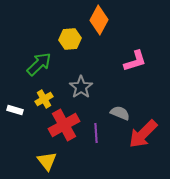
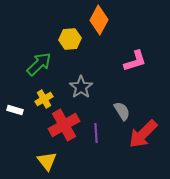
gray semicircle: moved 2 px right, 2 px up; rotated 36 degrees clockwise
